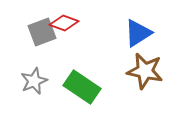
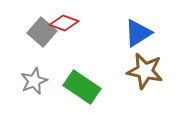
gray square: rotated 28 degrees counterclockwise
